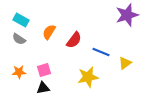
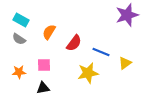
red semicircle: moved 3 px down
pink square: moved 5 px up; rotated 16 degrees clockwise
yellow star: moved 4 px up
